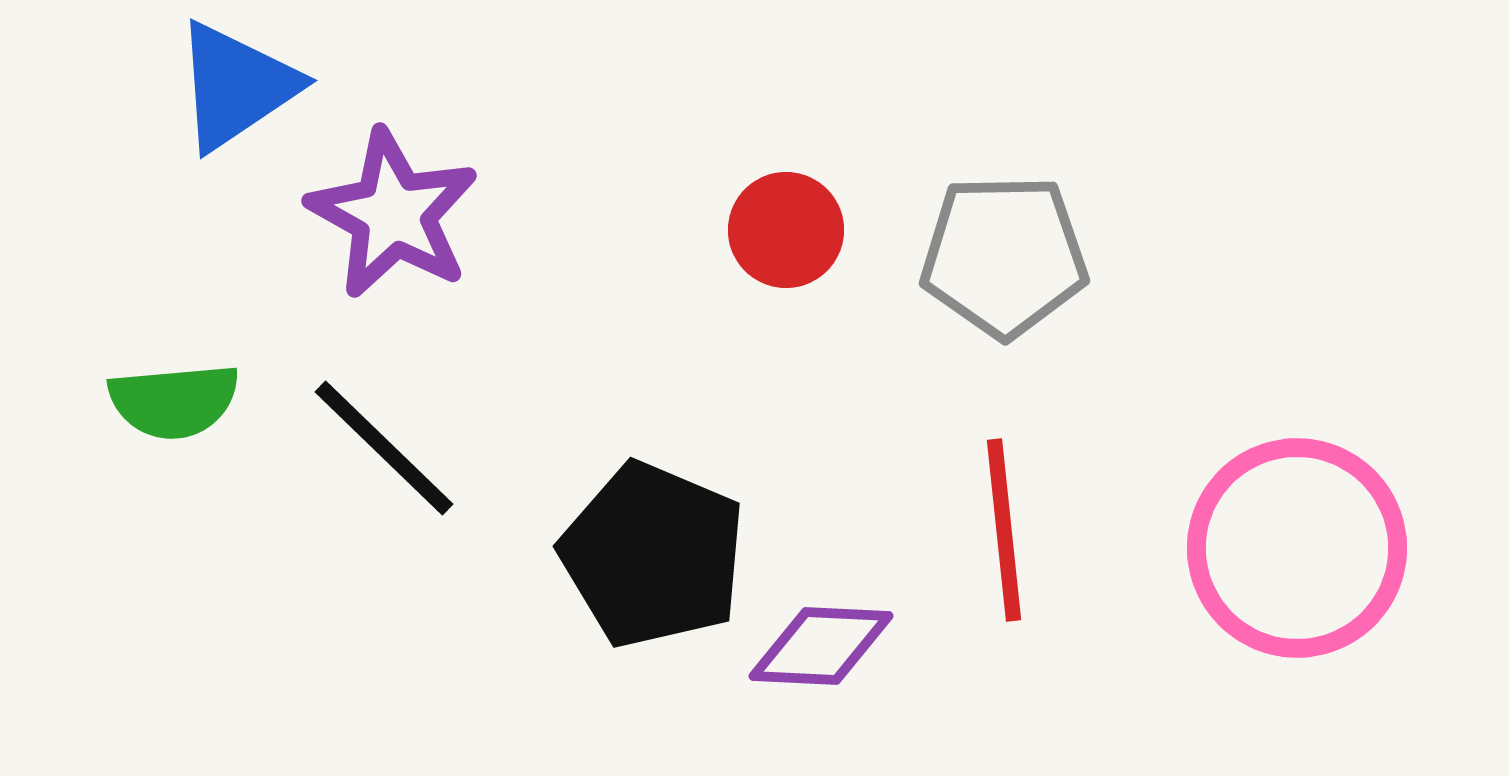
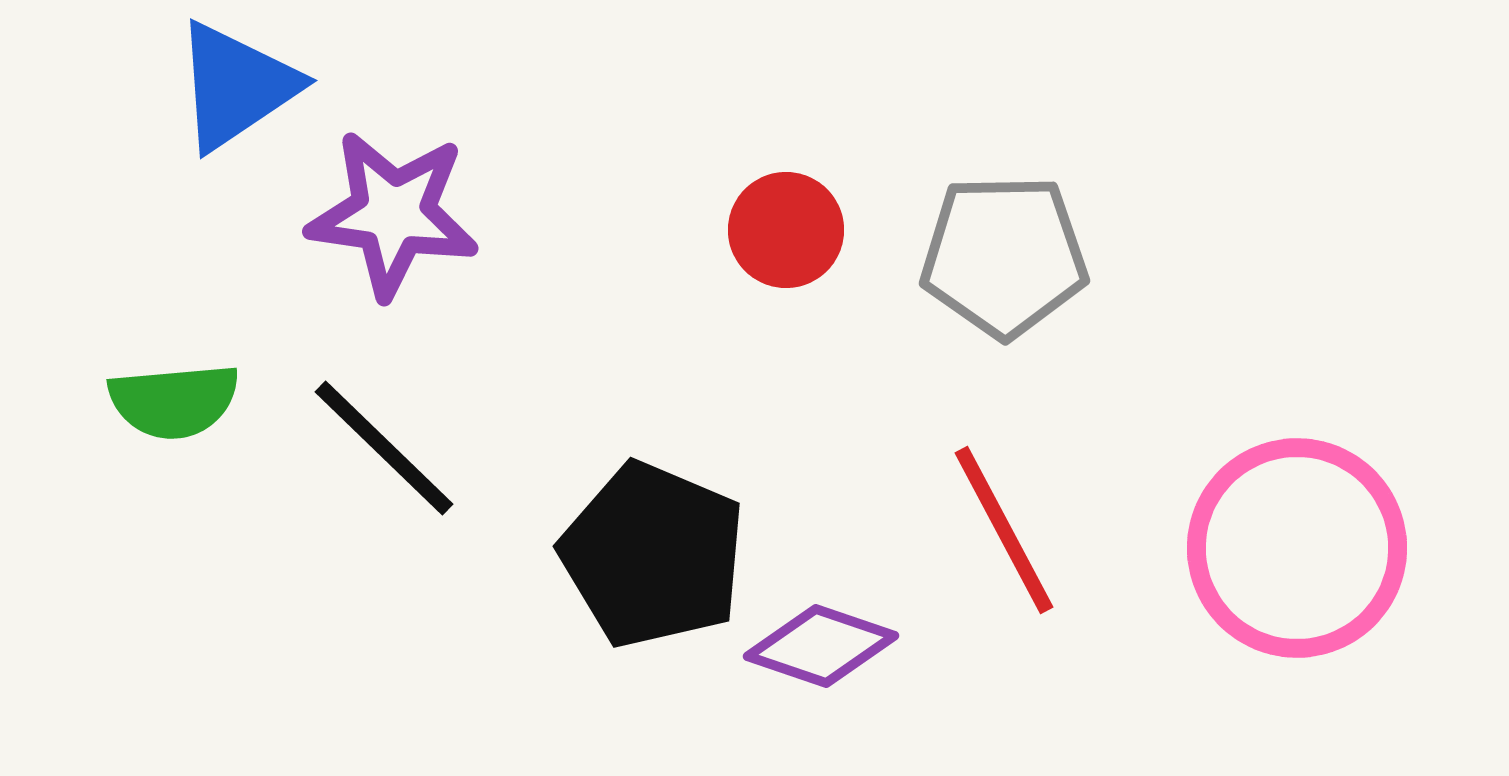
purple star: rotated 21 degrees counterclockwise
red line: rotated 22 degrees counterclockwise
purple diamond: rotated 16 degrees clockwise
